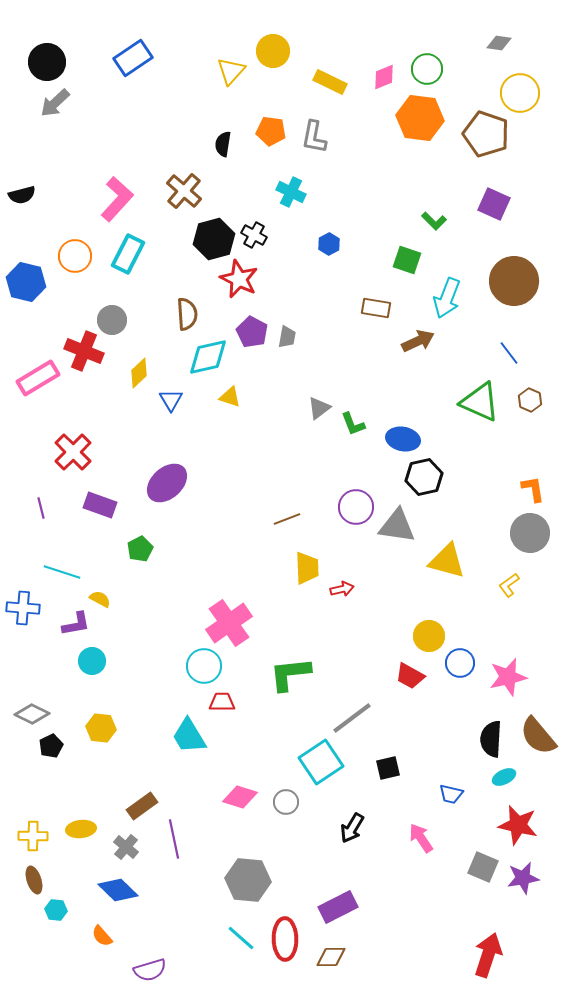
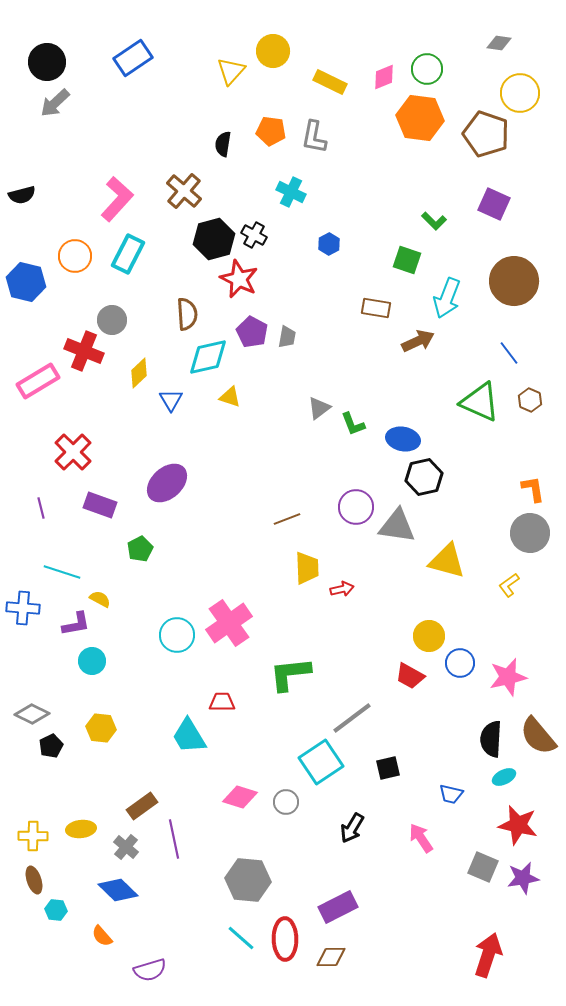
pink rectangle at (38, 378): moved 3 px down
cyan circle at (204, 666): moved 27 px left, 31 px up
